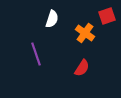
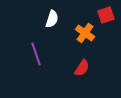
red square: moved 1 px left, 1 px up
